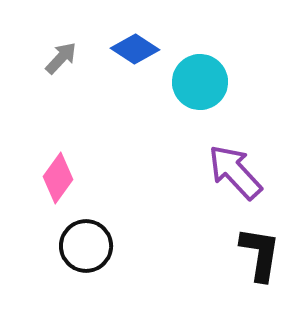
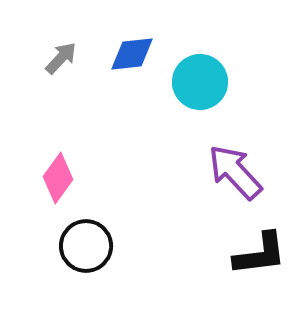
blue diamond: moved 3 px left, 5 px down; rotated 39 degrees counterclockwise
black L-shape: rotated 74 degrees clockwise
